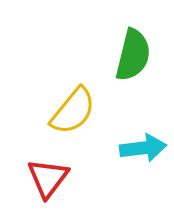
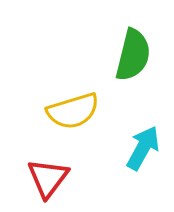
yellow semicircle: rotated 34 degrees clockwise
cyan arrow: rotated 54 degrees counterclockwise
